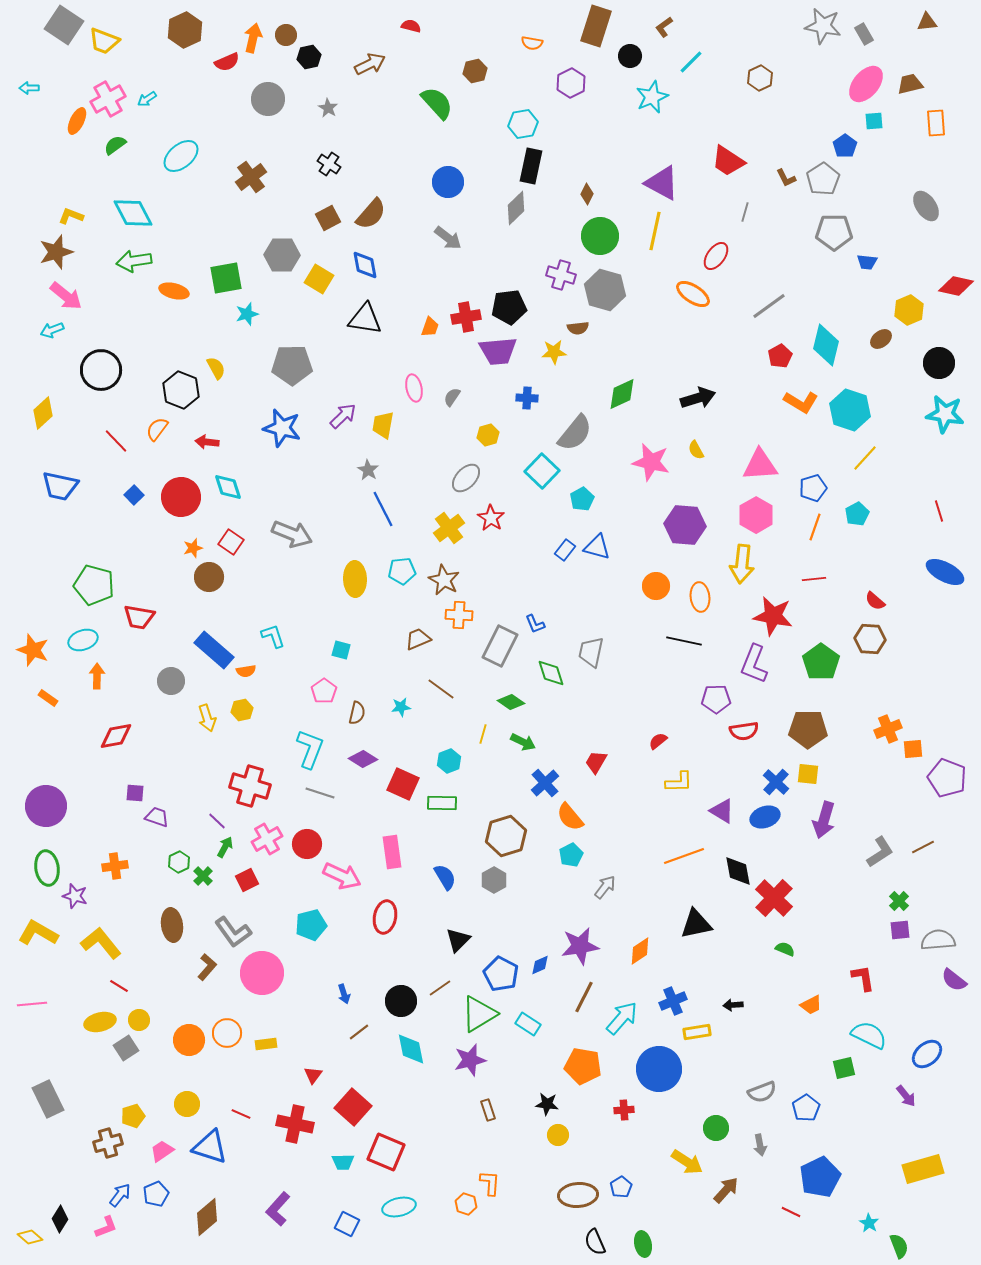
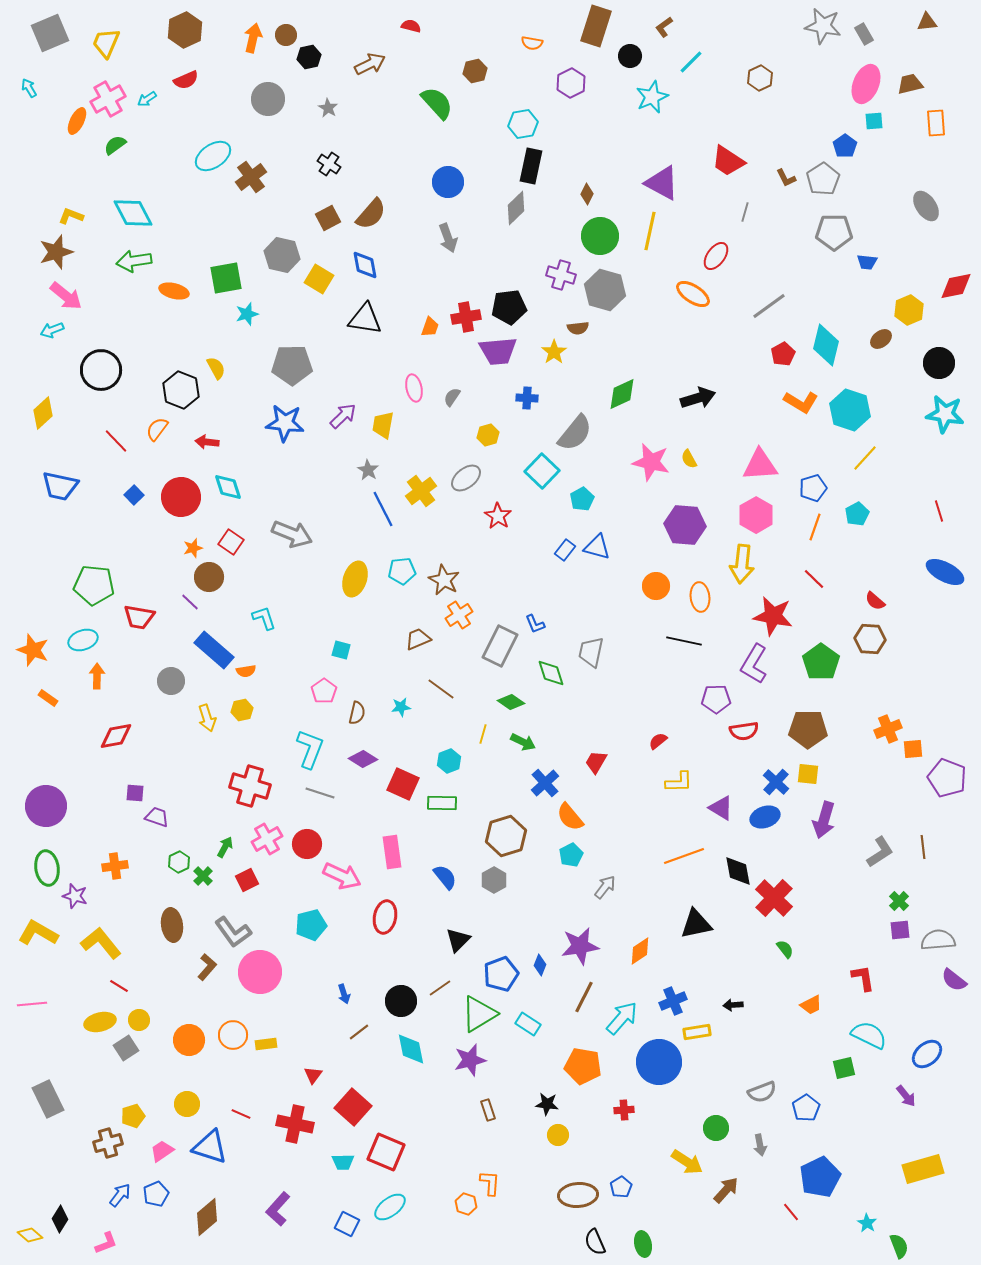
gray square at (64, 25): moved 14 px left, 8 px down; rotated 33 degrees clockwise
yellow trapezoid at (104, 41): moved 2 px right, 2 px down; rotated 92 degrees clockwise
red semicircle at (227, 62): moved 41 px left, 18 px down
pink ellipse at (866, 84): rotated 18 degrees counterclockwise
cyan arrow at (29, 88): rotated 60 degrees clockwise
cyan ellipse at (181, 156): moved 32 px right; rotated 6 degrees clockwise
yellow line at (655, 231): moved 5 px left
gray arrow at (448, 238): rotated 32 degrees clockwise
gray hexagon at (282, 255): rotated 12 degrees clockwise
red diamond at (956, 286): rotated 24 degrees counterclockwise
yellow star at (554, 352): rotated 30 degrees counterclockwise
red pentagon at (780, 356): moved 3 px right, 2 px up
blue star at (282, 428): moved 3 px right, 5 px up; rotated 9 degrees counterclockwise
yellow semicircle at (696, 450): moved 7 px left, 9 px down
gray ellipse at (466, 478): rotated 8 degrees clockwise
red star at (491, 518): moved 7 px right, 2 px up
yellow cross at (449, 528): moved 28 px left, 37 px up
yellow ellipse at (355, 579): rotated 20 degrees clockwise
red line at (814, 579): rotated 50 degrees clockwise
green pentagon at (94, 585): rotated 9 degrees counterclockwise
orange cross at (459, 615): rotated 36 degrees counterclockwise
cyan L-shape at (273, 636): moved 9 px left, 18 px up
purple L-shape at (754, 664): rotated 9 degrees clockwise
purple triangle at (722, 811): moved 1 px left, 3 px up
purple line at (217, 821): moved 27 px left, 219 px up
brown line at (923, 847): rotated 70 degrees counterclockwise
blue semicircle at (445, 877): rotated 8 degrees counterclockwise
green semicircle at (785, 949): rotated 30 degrees clockwise
blue diamond at (540, 965): rotated 45 degrees counterclockwise
pink circle at (262, 973): moved 2 px left, 1 px up
blue pentagon at (501, 974): rotated 24 degrees clockwise
orange circle at (227, 1033): moved 6 px right, 2 px down
blue circle at (659, 1069): moved 7 px up
cyan ellipse at (399, 1207): moved 9 px left; rotated 24 degrees counterclockwise
red line at (791, 1212): rotated 24 degrees clockwise
cyan star at (869, 1223): moved 2 px left
pink L-shape at (106, 1227): moved 16 px down
yellow diamond at (30, 1237): moved 2 px up
